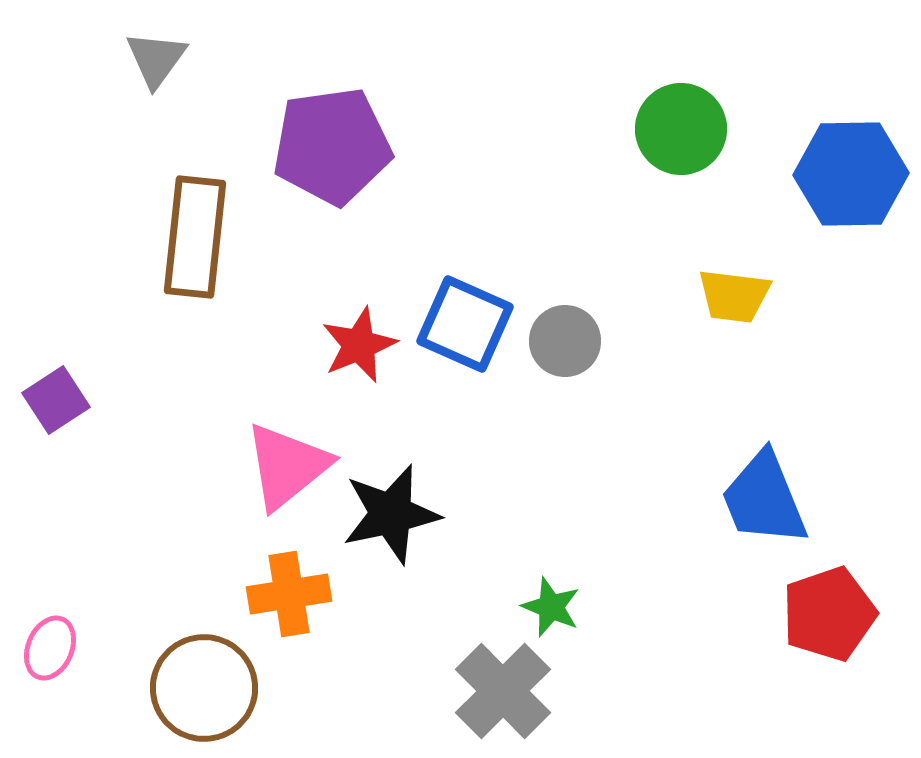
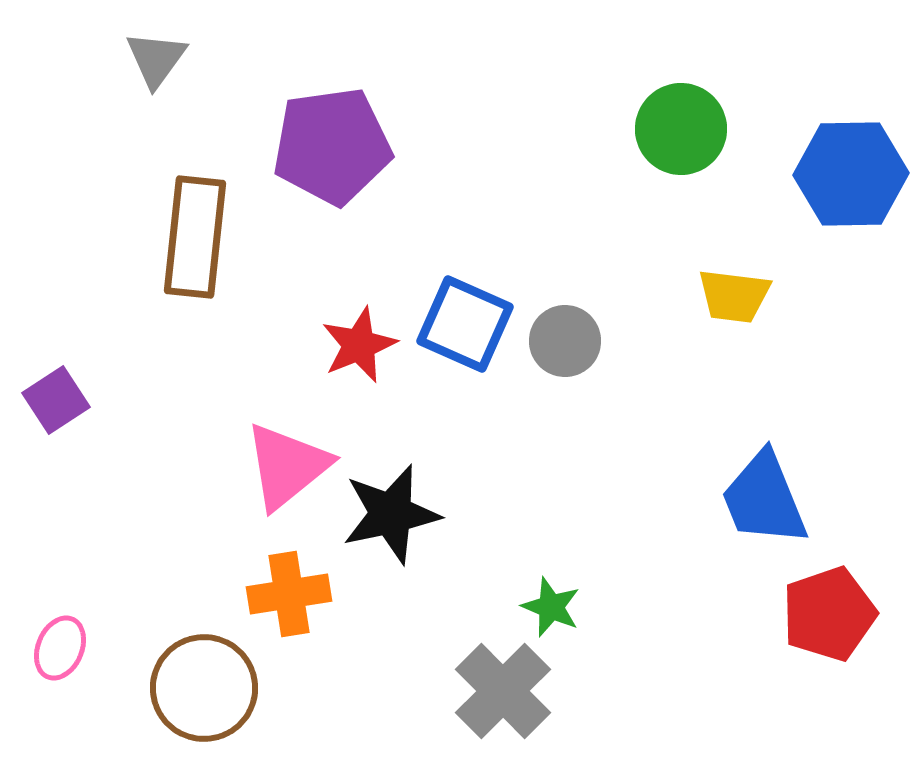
pink ellipse: moved 10 px right
